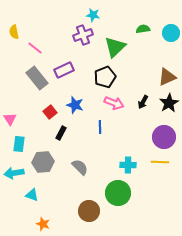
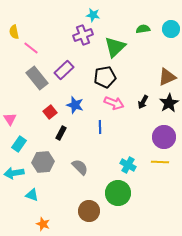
cyan circle: moved 4 px up
pink line: moved 4 px left
purple rectangle: rotated 18 degrees counterclockwise
black pentagon: rotated 10 degrees clockwise
cyan rectangle: rotated 28 degrees clockwise
cyan cross: rotated 28 degrees clockwise
